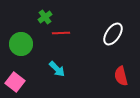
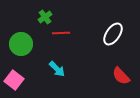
red semicircle: rotated 30 degrees counterclockwise
pink square: moved 1 px left, 2 px up
